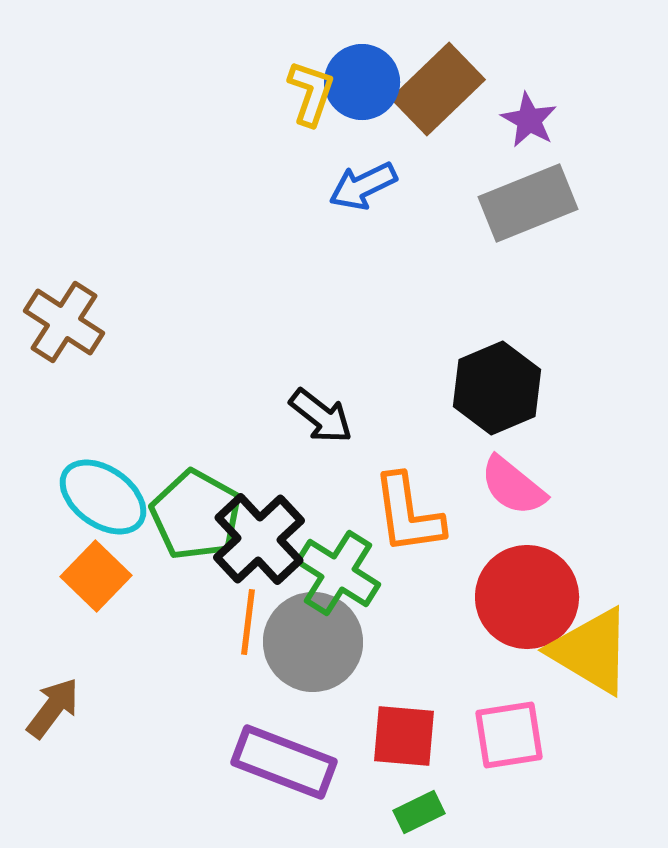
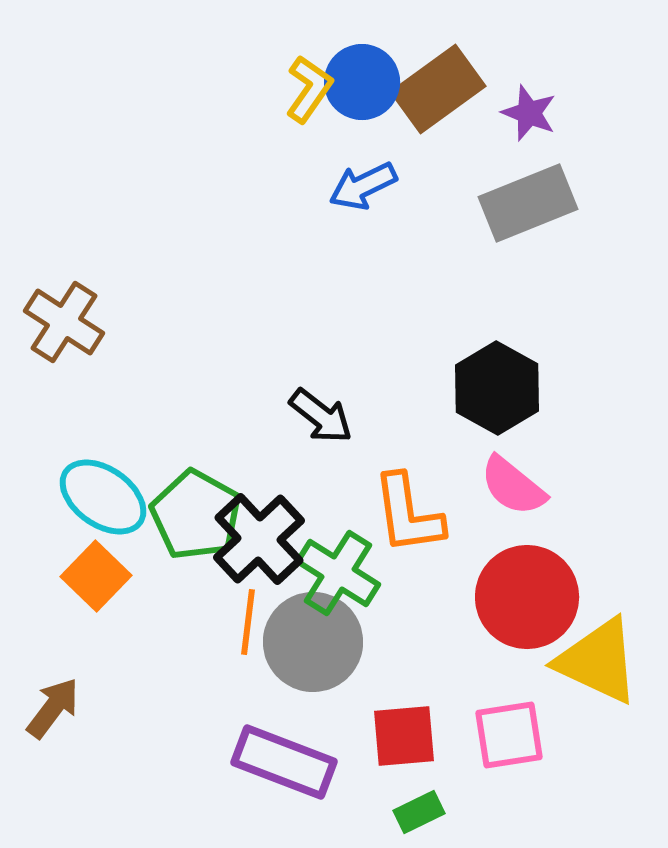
brown rectangle: rotated 8 degrees clockwise
yellow L-shape: moved 2 px left, 4 px up; rotated 16 degrees clockwise
purple star: moved 7 px up; rotated 8 degrees counterclockwise
black hexagon: rotated 8 degrees counterclockwise
yellow triangle: moved 7 px right, 10 px down; rotated 6 degrees counterclockwise
red square: rotated 10 degrees counterclockwise
